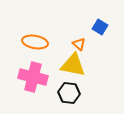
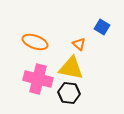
blue square: moved 2 px right
orange ellipse: rotated 10 degrees clockwise
yellow triangle: moved 2 px left, 3 px down
pink cross: moved 5 px right, 2 px down
